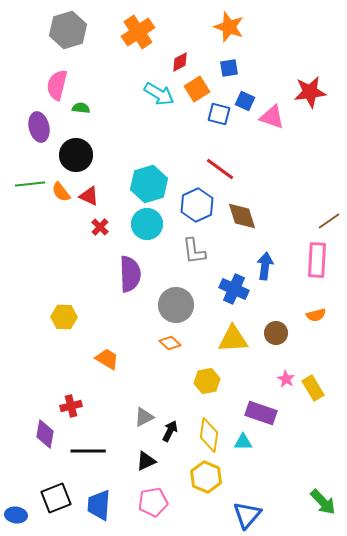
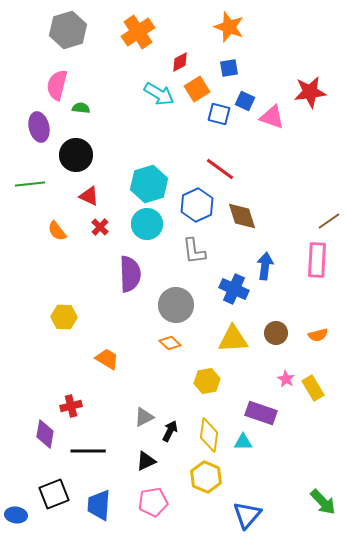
orange semicircle at (61, 192): moved 4 px left, 39 px down
orange semicircle at (316, 315): moved 2 px right, 20 px down
black square at (56, 498): moved 2 px left, 4 px up
